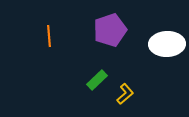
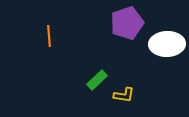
purple pentagon: moved 17 px right, 7 px up
yellow L-shape: moved 1 px left, 1 px down; rotated 50 degrees clockwise
